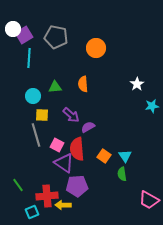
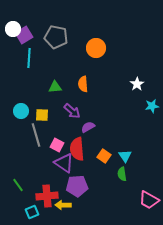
cyan circle: moved 12 px left, 15 px down
purple arrow: moved 1 px right, 4 px up
